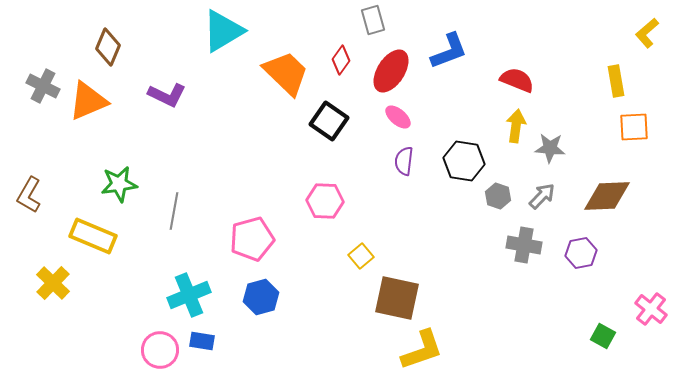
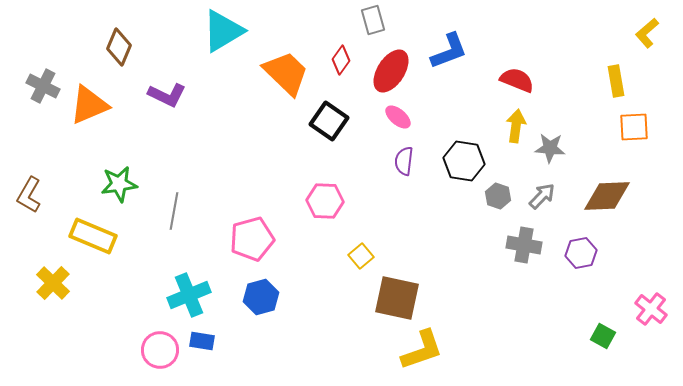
brown diamond at (108, 47): moved 11 px right
orange triangle at (88, 101): moved 1 px right, 4 px down
